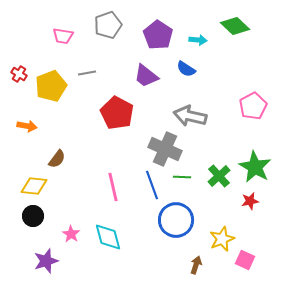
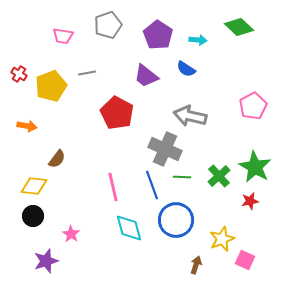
green diamond: moved 4 px right, 1 px down
cyan diamond: moved 21 px right, 9 px up
